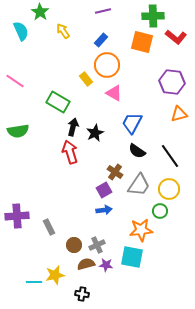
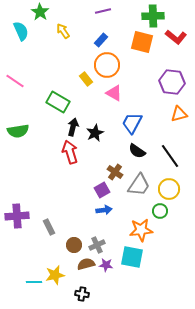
purple square: moved 2 px left
